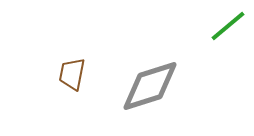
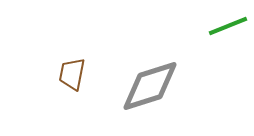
green line: rotated 18 degrees clockwise
